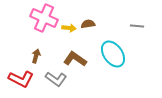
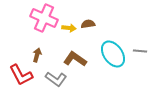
gray line: moved 3 px right, 25 px down
brown arrow: moved 1 px right, 1 px up
red L-shape: moved 4 px up; rotated 35 degrees clockwise
